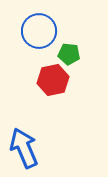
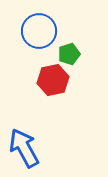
green pentagon: rotated 25 degrees counterclockwise
blue arrow: rotated 6 degrees counterclockwise
